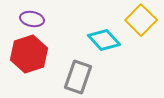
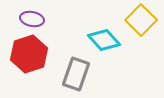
gray rectangle: moved 2 px left, 3 px up
